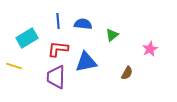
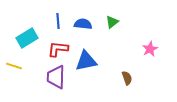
green triangle: moved 13 px up
blue triangle: moved 1 px up
brown semicircle: moved 5 px down; rotated 48 degrees counterclockwise
